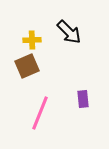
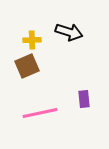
black arrow: rotated 28 degrees counterclockwise
purple rectangle: moved 1 px right
pink line: rotated 56 degrees clockwise
